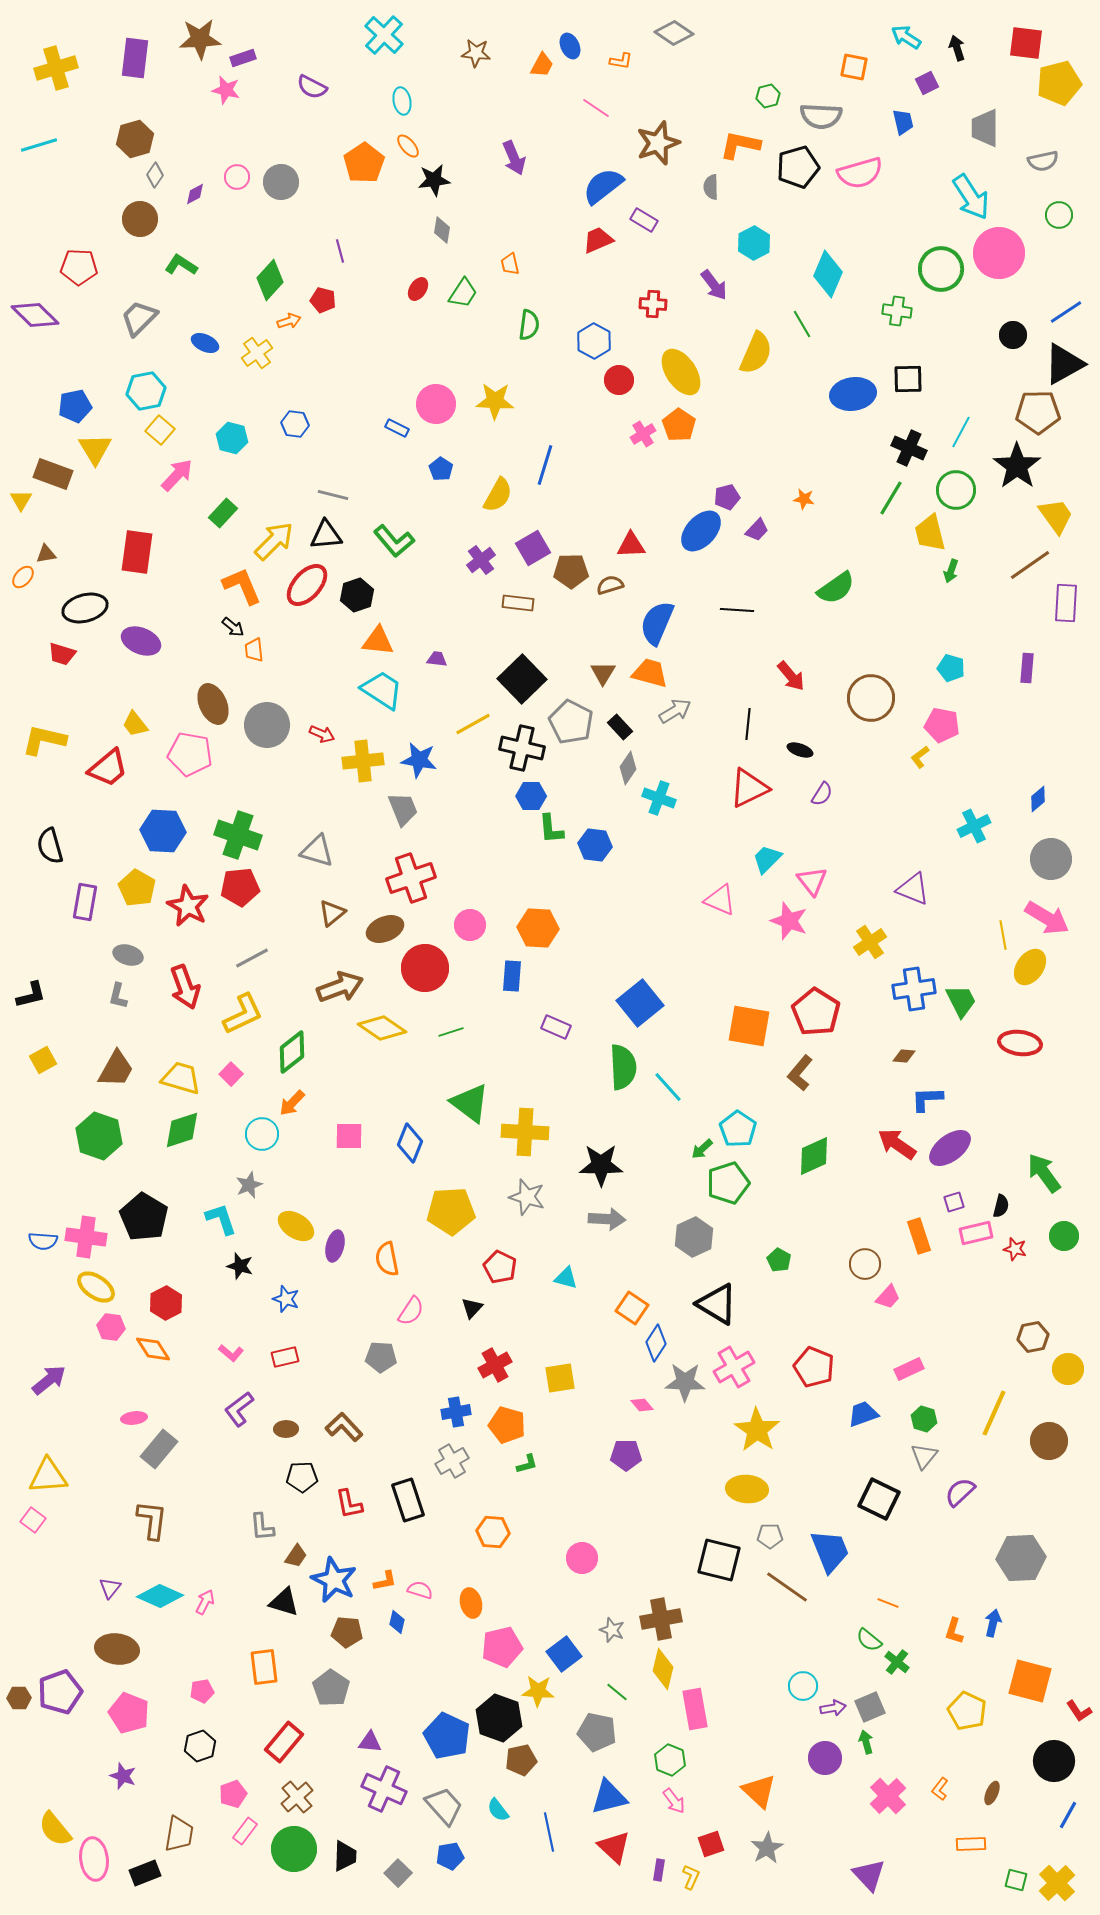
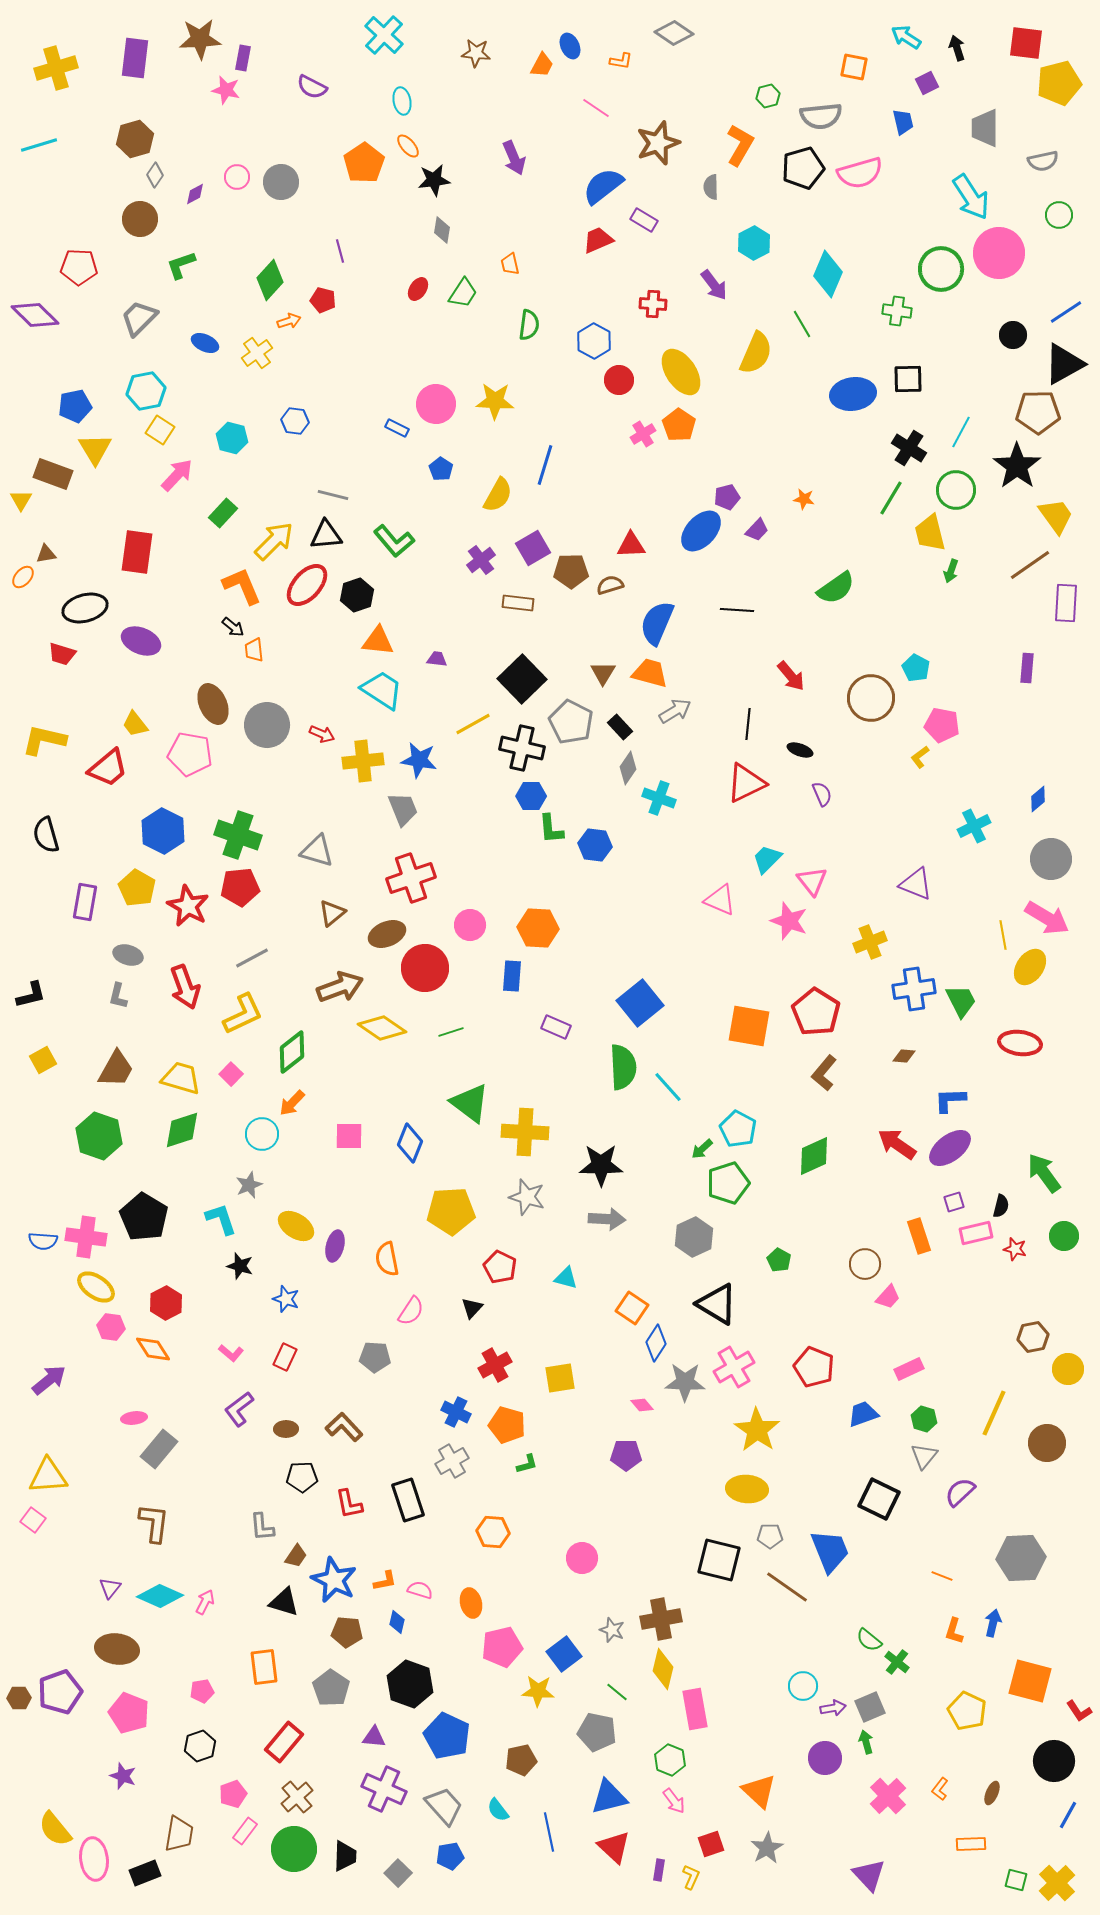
purple rectangle at (243, 58): rotated 60 degrees counterclockwise
gray semicircle at (821, 116): rotated 9 degrees counterclockwise
orange L-shape at (740, 145): rotated 108 degrees clockwise
black pentagon at (798, 167): moved 5 px right, 1 px down
green L-shape at (181, 265): rotated 52 degrees counterclockwise
blue hexagon at (295, 424): moved 3 px up
yellow square at (160, 430): rotated 8 degrees counterclockwise
black cross at (909, 448): rotated 8 degrees clockwise
cyan pentagon at (951, 668): moved 35 px left; rotated 12 degrees clockwise
red triangle at (749, 788): moved 3 px left, 5 px up
purple semicircle at (822, 794): rotated 55 degrees counterclockwise
blue hexagon at (163, 831): rotated 24 degrees clockwise
black semicircle at (50, 846): moved 4 px left, 11 px up
purple triangle at (913, 889): moved 3 px right, 5 px up
brown ellipse at (385, 929): moved 2 px right, 5 px down
yellow cross at (870, 942): rotated 12 degrees clockwise
brown L-shape at (800, 1073): moved 24 px right
blue L-shape at (927, 1099): moved 23 px right, 1 px down
cyan pentagon at (738, 1129): rotated 6 degrees counterclockwise
red rectangle at (285, 1357): rotated 52 degrees counterclockwise
gray pentagon at (381, 1357): moved 6 px left
blue cross at (456, 1412): rotated 36 degrees clockwise
brown circle at (1049, 1441): moved 2 px left, 2 px down
brown L-shape at (152, 1520): moved 2 px right, 3 px down
orange line at (888, 1603): moved 54 px right, 27 px up
black hexagon at (499, 1718): moved 89 px left, 34 px up
purple triangle at (370, 1742): moved 4 px right, 5 px up
